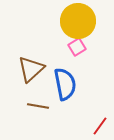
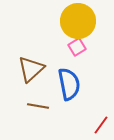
blue semicircle: moved 4 px right
red line: moved 1 px right, 1 px up
